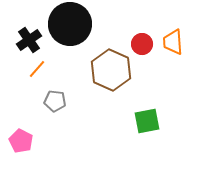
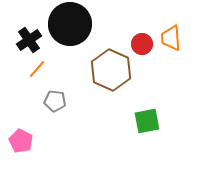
orange trapezoid: moved 2 px left, 4 px up
